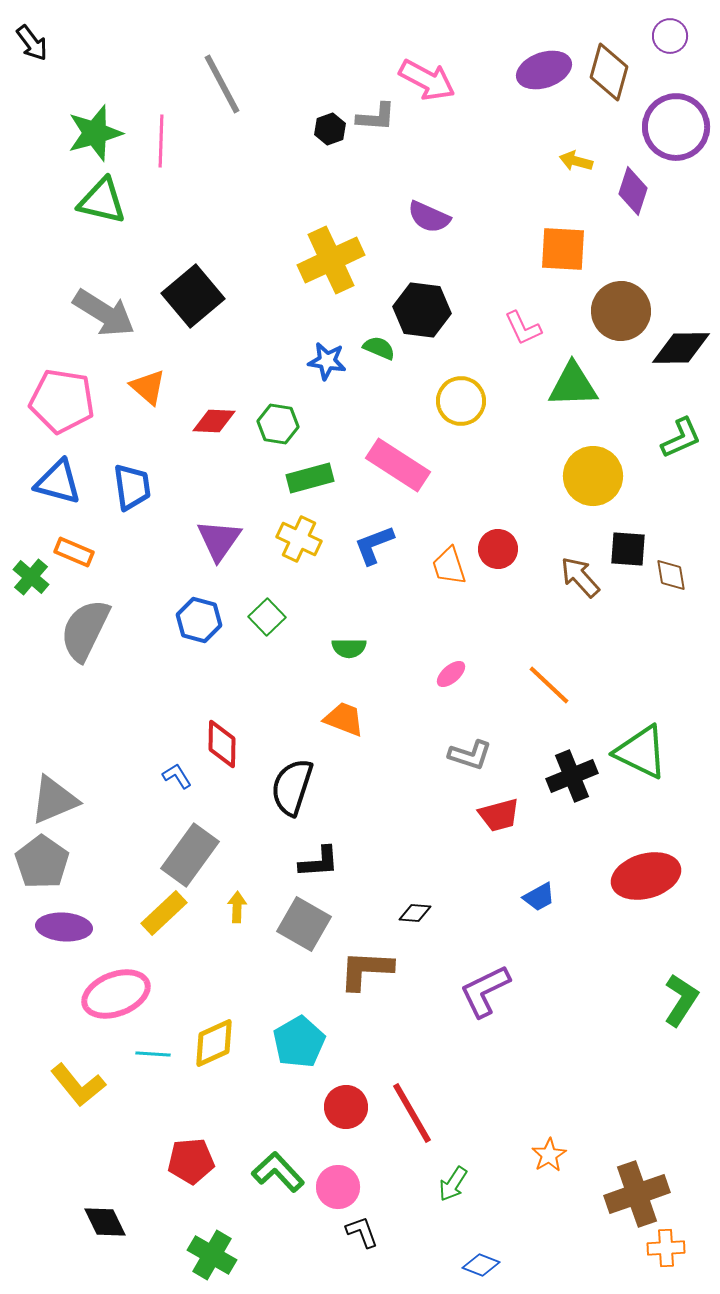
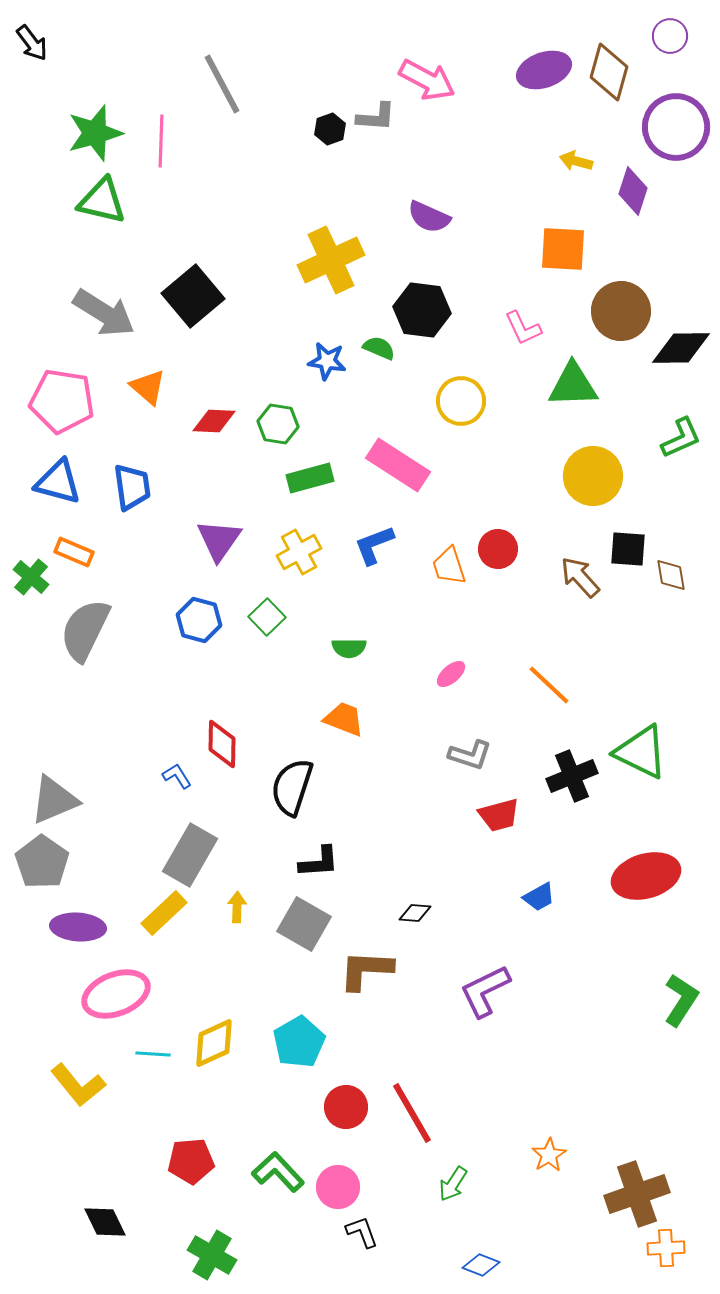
yellow cross at (299, 539): moved 13 px down; rotated 36 degrees clockwise
gray rectangle at (190, 855): rotated 6 degrees counterclockwise
purple ellipse at (64, 927): moved 14 px right
